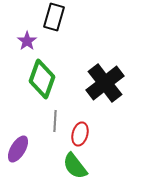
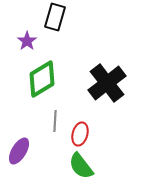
black rectangle: moved 1 px right
green diamond: rotated 39 degrees clockwise
black cross: moved 2 px right
purple ellipse: moved 1 px right, 2 px down
green semicircle: moved 6 px right
